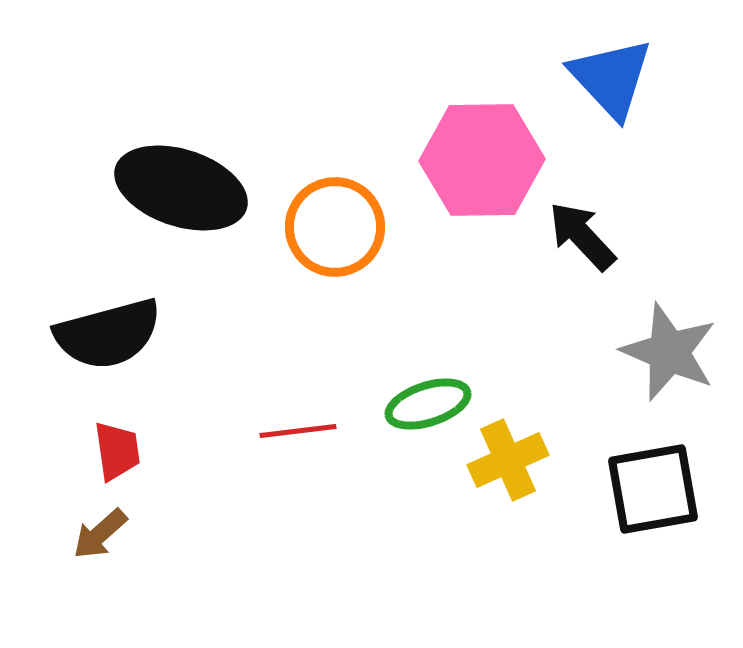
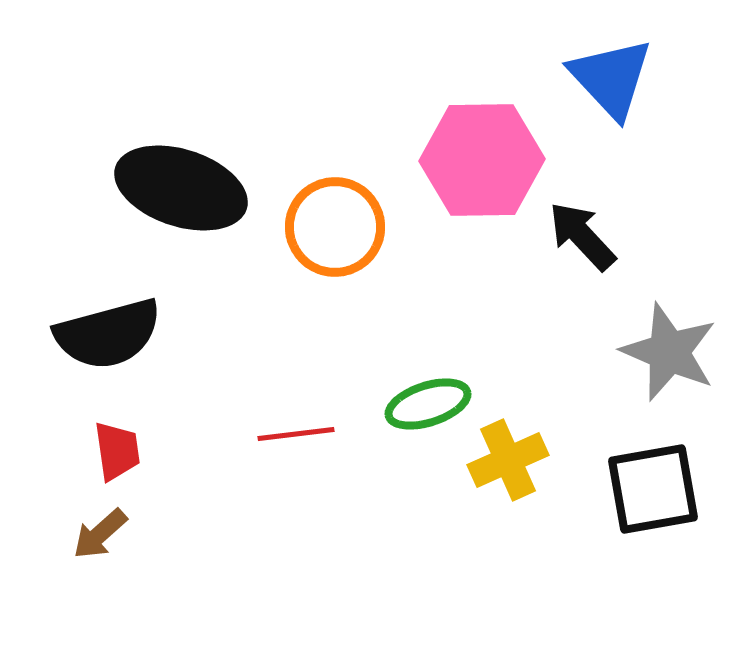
red line: moved 2 px left, 3 px down
